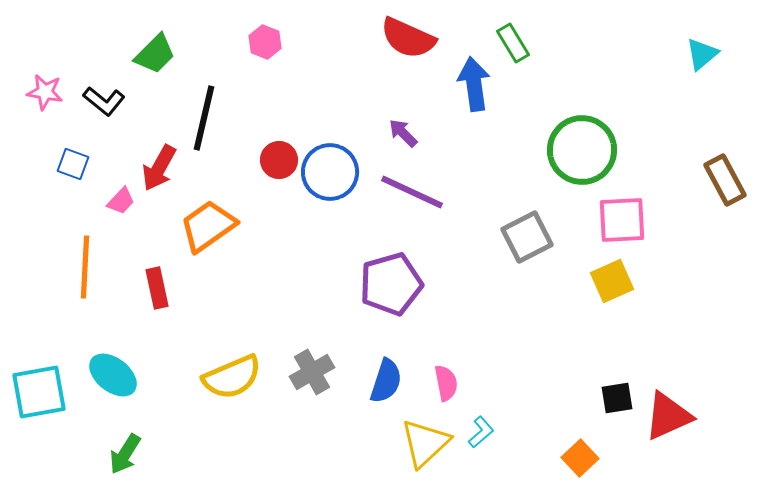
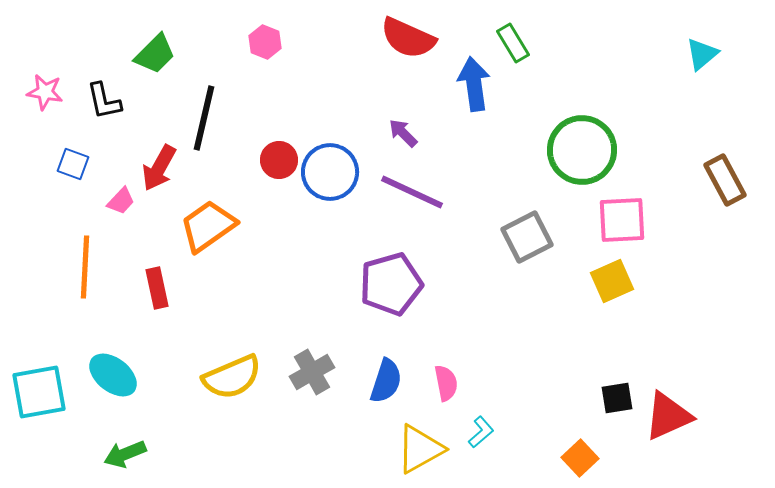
black L-shape: rotated 39 degrees clockwise
yellow triangle: moved 5 px left, 6 px down; rotated 14 degrees clockwise
green arrow: rotated 36 degrees clockwise
